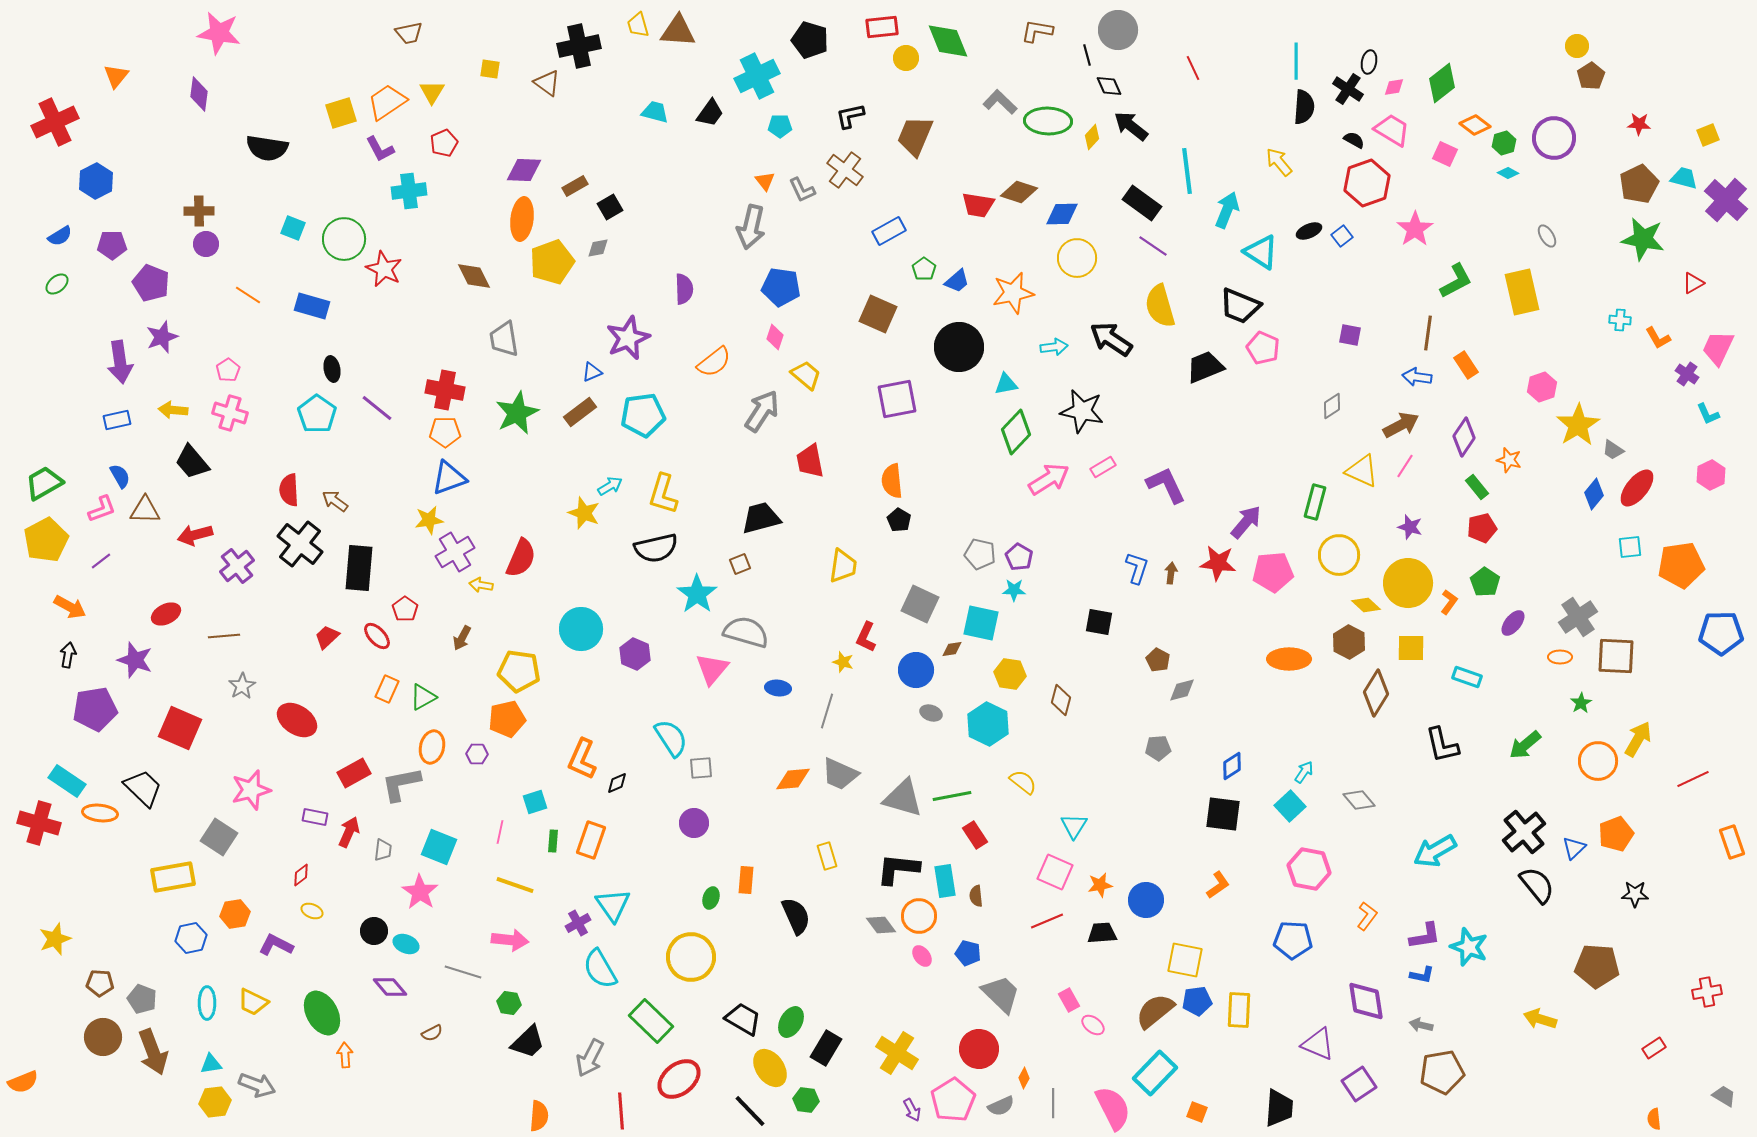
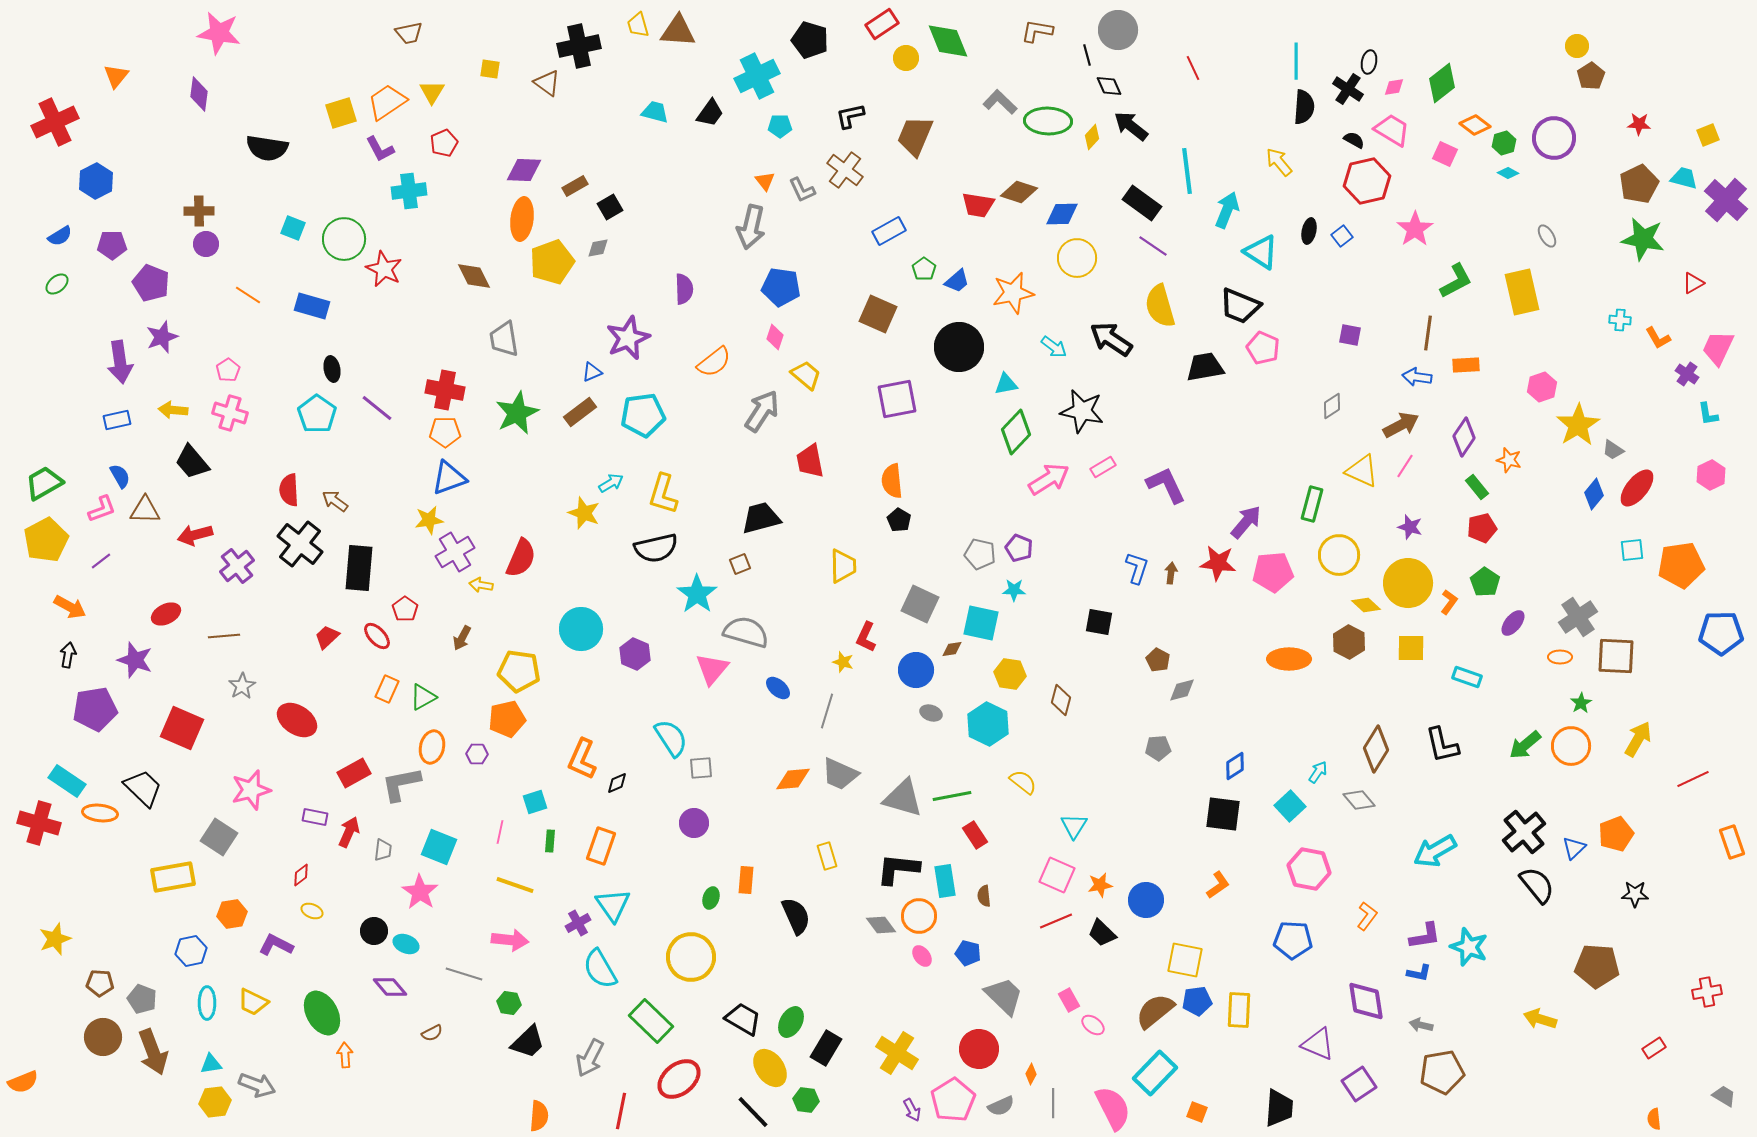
red rectangle at (882, 27): moved 3 px up; rotated 28 degrees counterclockwise
red hexagon at (1367, 183): moved 2 px up; rotated 6 degrees clockwise
black ellipse at (1309, 231): rotated 55 degrees counterclockwise
cyan arrow at (1054, 347): rotated 44 degrees clockwise
orange rectangle at (1466, 365): rotated 60 degrees counterclockwise
black trapezoid at (1205, 367): rotated 12 degrees clockwise
cyan L-shape at (1708, 414): rotated 15 degrees clockwise
cyan arrow at (610, 486): moved 1 px right, 3 px up
green rectangle at (1315, 502): moved 3 px left, 2 px down
cyan square at (1630, 547): moved 2 px right, 3 px down
purple pentagon at (1019, 557): moved 9 px up; rotated 8 degrees counterclockwise
yellow trapezoid at (843, 566): rotated 9 degrees counterclockwise
blue ellipse at (778, 688): rotated 35 degrees clockwise
brown diamond at (1376, 693): moved 56 px down
red square at (180, 728): moved 2 px right
orange circle at (1598, 761): moved 27 px left, 15 px up
blue diamond at (1232, 766): moved 3 px right
cyan arrow at (1304, 772): moved 14 px right
orange rectangle at (591, 840): moved 10 px right, 6 px down
green rectangle at (553, 841): moved 3 px left
pink square at (1055, 872): moved 2 px right, 3 px down
brown semicircle at (976, 896): moved 8 px right
orange hexagon at (235, 914): moved 3 px left
red line at (1047, 921): moved 9 px right
black trapezoid at (1102, 933): rotated 132 degrees counterclockwise
blue hexagon at (191, 938): moved 13 px down
gray line at (463, 972): moved 1 px right, 2 px down
blue L-shape at (1422, 975): moved 3 px left, 2 px up
gray trapezoid at (1001, 994): moved 3 px right, 2 px down
orange diamond at (1024, 1078): moved 7 px right, 4 px up
red line at (621, 1111): rotated 15 degrees clockwise
black line at (750, 1111): moved 3 px right, 1 px down
